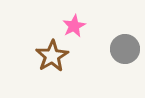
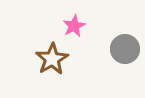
brown star: moved 3 px down
